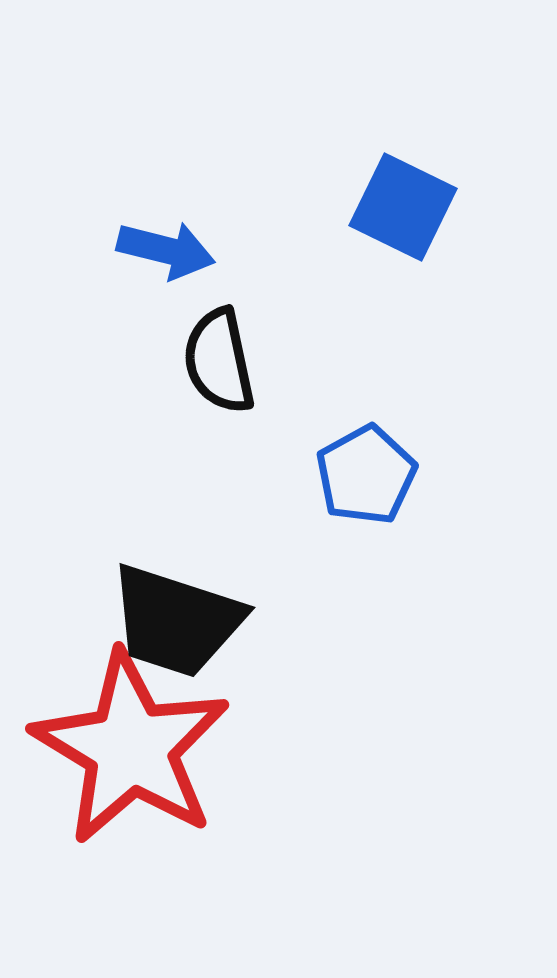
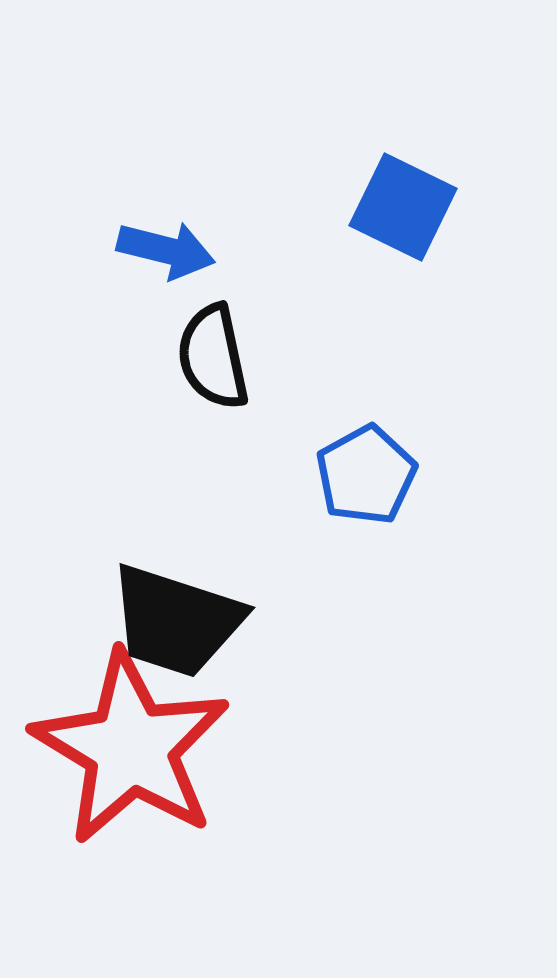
black semicircle: moved 6 px left, 4 px up
